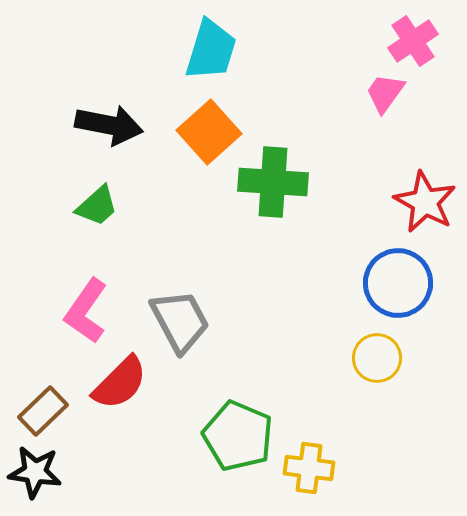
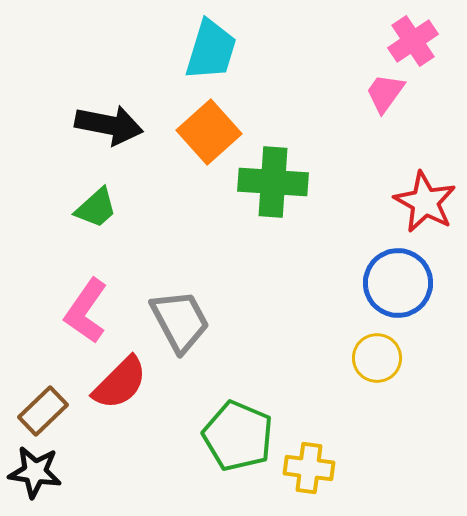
green trapezoid: moved 1 px left, 2 px down
